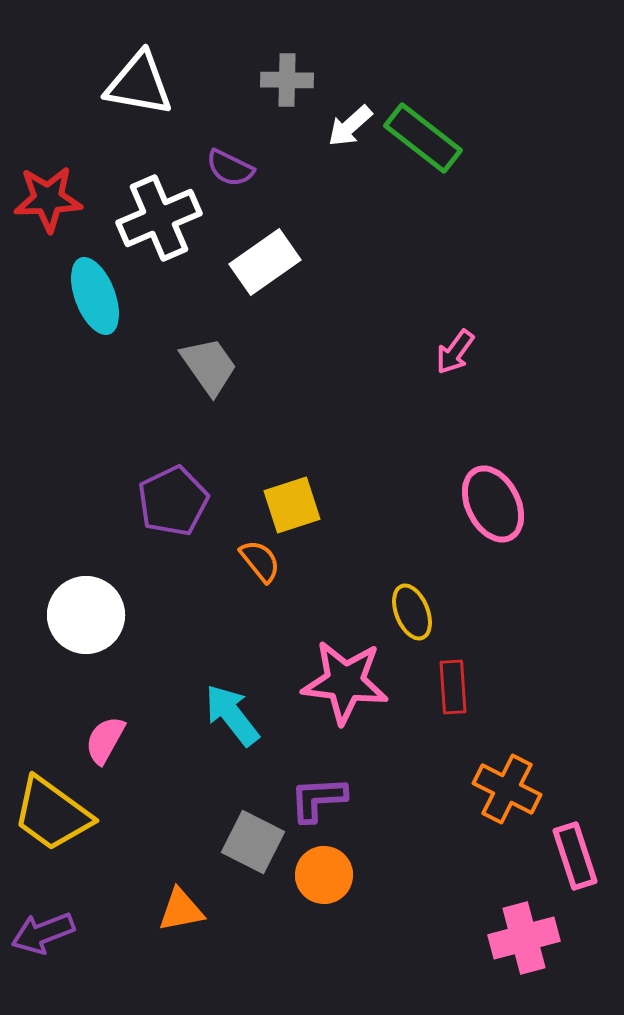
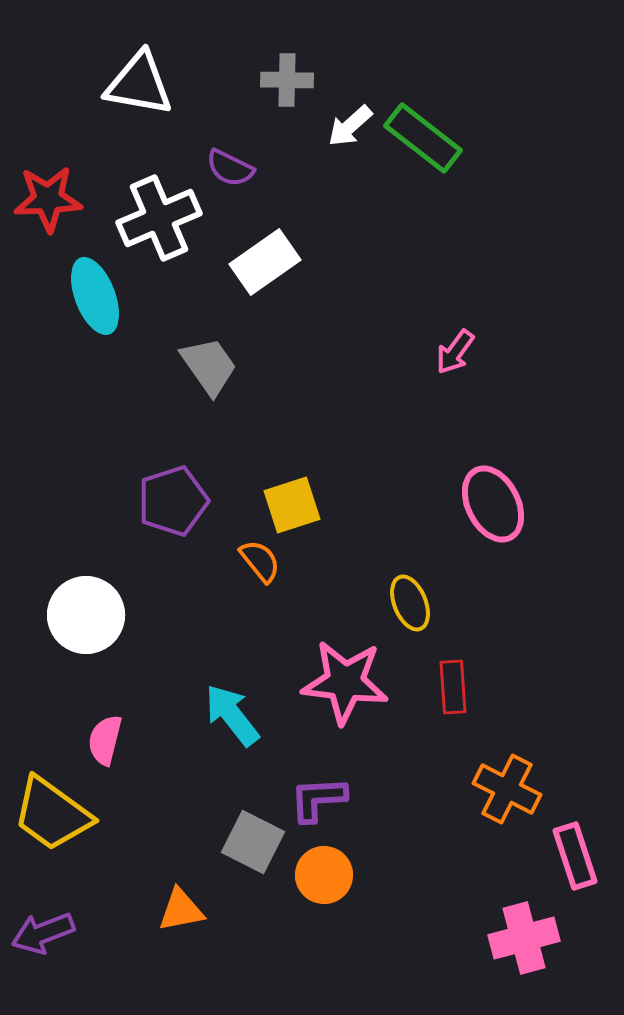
purple pentagon: rotated 8 degrees clockwise
yellow ellipse: moved 2 px left, 9 px up
pink semicircle: rotated 15 degrees counterclockwise
